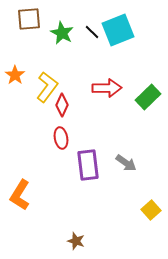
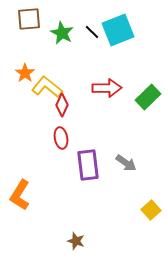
orange star: moved 10 px right, 2 px up
yellow L-shape: rotated 88 degrees counterclockwise
